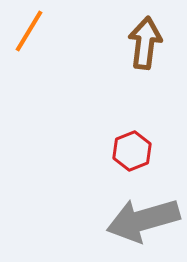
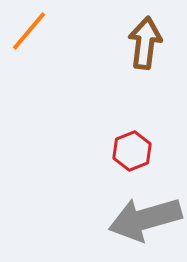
orange line: rotated 9 degrees clockwise
gray arrow: moved 2 px right, 1 px up
